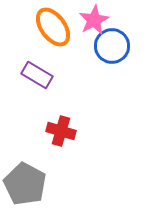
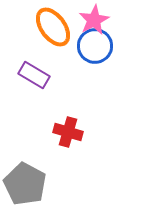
blue circle: moved 17 px left
purple rectangle: moved 3 px left
red cross: moved 7 px right, 1 px down
